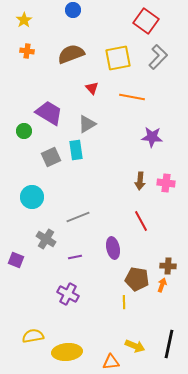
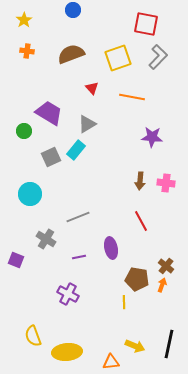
red square: moved 3 px down; rotated 25 degrees counterclockwise
yellow square: rotated 8 degrees counterclockwise
cyan rectangle: rotated 48 degrees clockwise
cyan circle: moved 2 px left, 3 px up
purple ellipse: moved 2 px left
purple line: moved 4 px right
brown cross: moved 2 px left; rotated 35 degrees clockwise
yellow semicircle: rotated 100 degrees counterclockwise
